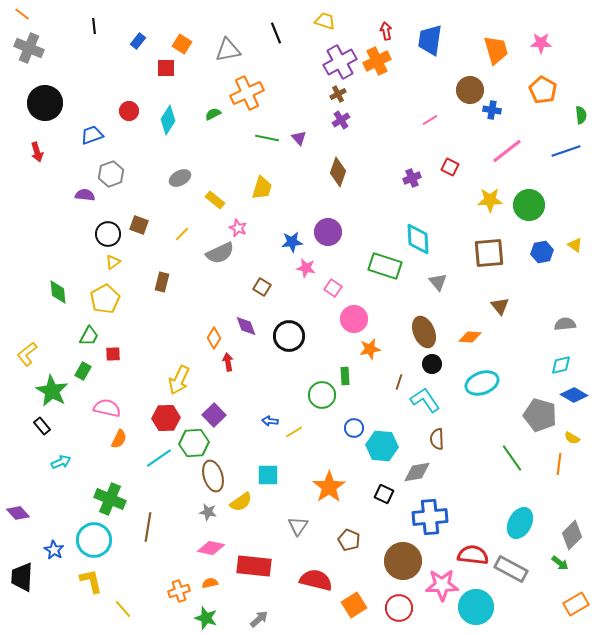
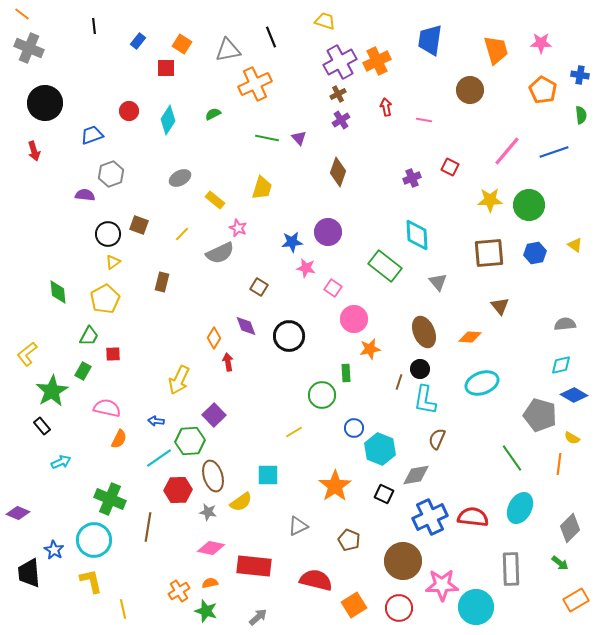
red arrow at (386, 31): moved 76 px down
black line at (276, 33): moved 5 px left, 4 px down
orange cross at (247, 93): moved 8 px right, 9 px up
blue cross at (492, 110): moved 88 px right, 35 px up
pink line at (430, 120): moved 6 px left; rotated 42 degrees clockwise
pink line at (507, 151): rotated 12 degrees counterclockwise
blue line at (566, 151): moved 12 px left, 1 px down
red arrow at (37, 152): moved 3 px left, 1 px up
cyan diamond at (418, 239): moved 1 px left, 4 px up
blue hexagon at (542, 252): moved 7 px left, 1 px down
green rectangle at (385, 266): rotated 20 degrees clockwise
brown square at (262, 287): moved 3 px left
black circle at (432, 364): moved 12 px left, 5 px down
green rectangle at (345, 376): moved 1 px right, 3 px up
green star at (52, 391): rotated 12 degrees clockwise
cyan L-shape at (425, 400): rotated 136 degrees counterclockwise
red hexagon at (166, 418): moved 12 px right, 72 px down
blue arrow at (270, 421): moved 114 px left
brown semicircle at (437, 439): rotated 25 degrees clockwise
green hexagon at (194, 443): moved 4 px left, 2 px up
cyan hexagon at (382, 446): moved 2 px left, 3 px down; rotated 16 degrees clockwise
gray diamond at (417, 472): moved 1 px left, 3 px down
orange star at (329, 487): moved 6 px right, 1 px up
purple diamond at (18, 513): rotated 25 degrees counterclockwise
blue cross at (430, 517): rotated 20 degrees counterclockwise
cyan ellipse at (520, 523): moved 15 px up
gray triangle at (298, 526): rotated 30 degrees clockwise
gray diamond at (572, 535): moved 2 px left, 7 px up
red semicircle at (473, 555): moved 38 px up
gray rectangle at (511, 569): rotated 60 degrees clockwise
black trapezoid at (22, 577): moved 7 px right, 4 px up; rotated 8 degrees counterclockwise
orange cross at (179, 591): rotated 15 degrees counterclockwise
orange rectangle at (576, 604): moved 4 px up
yellow line at (123, 609): rotated 30 degrees clockwise
green star at (206, 618): moved 7 px up
gray arrow at (259, 619): moved 1 px left, 2 px up
